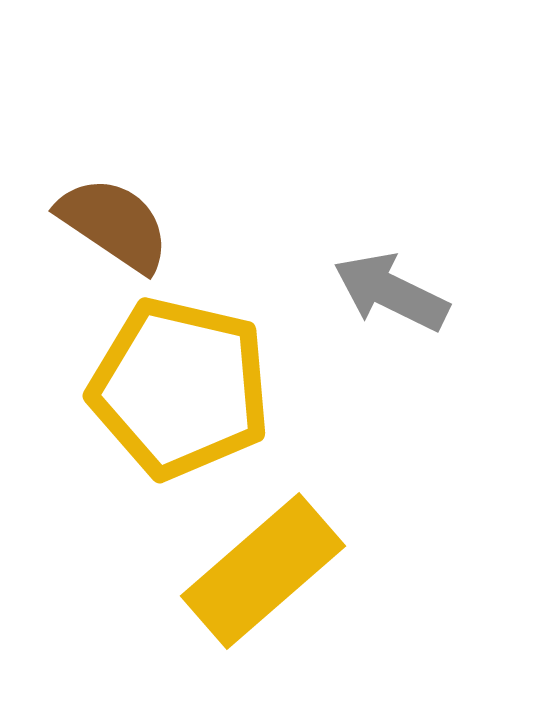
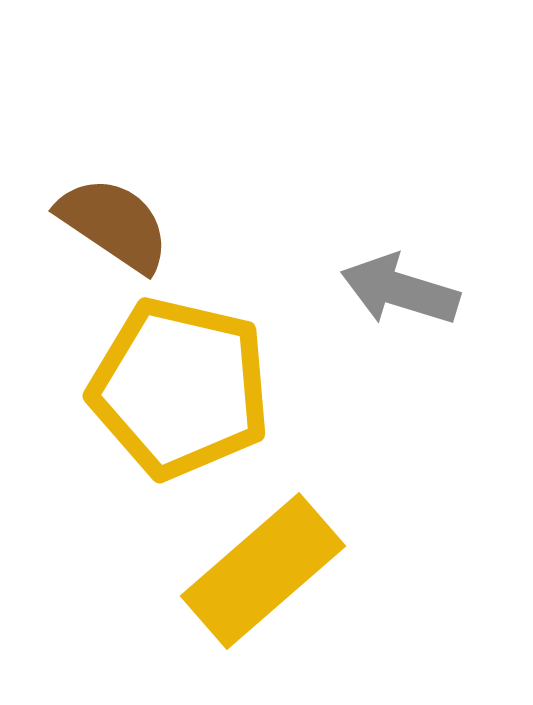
gray arrow: moved 9 px right, 2 px up; rotated 9 degrees counterclockwise
